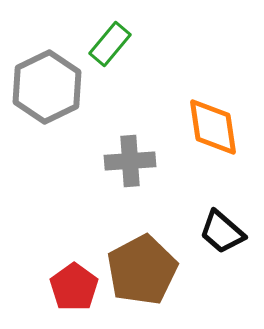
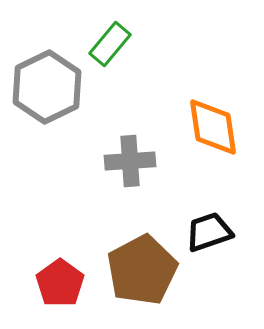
black trapezoid: moved 13 px left; rotated 120 degrees clockwise
red pentagon: moved 14 px left, 4 px up
